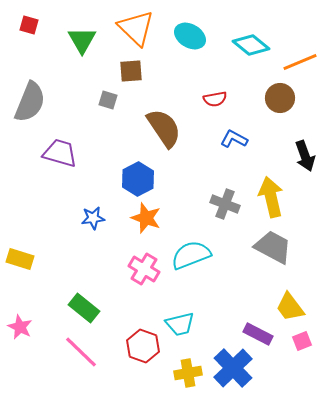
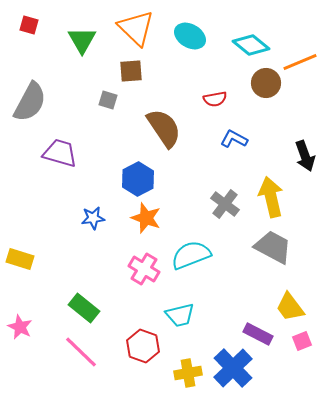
brown circle: moved 14 px left, 15 px up
gray semicircle: rotated 6 degrees clockwise
gray cross: rotated 16 degrees clockwise
cyan trapezoid: moved 9 px up
